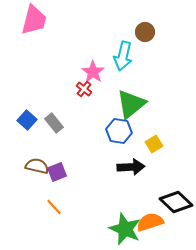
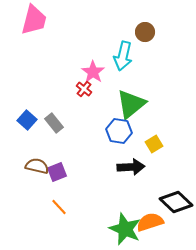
orange line: moved 5 px right
